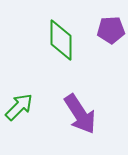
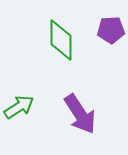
green arrow: rotated 12 degrees clockwise
